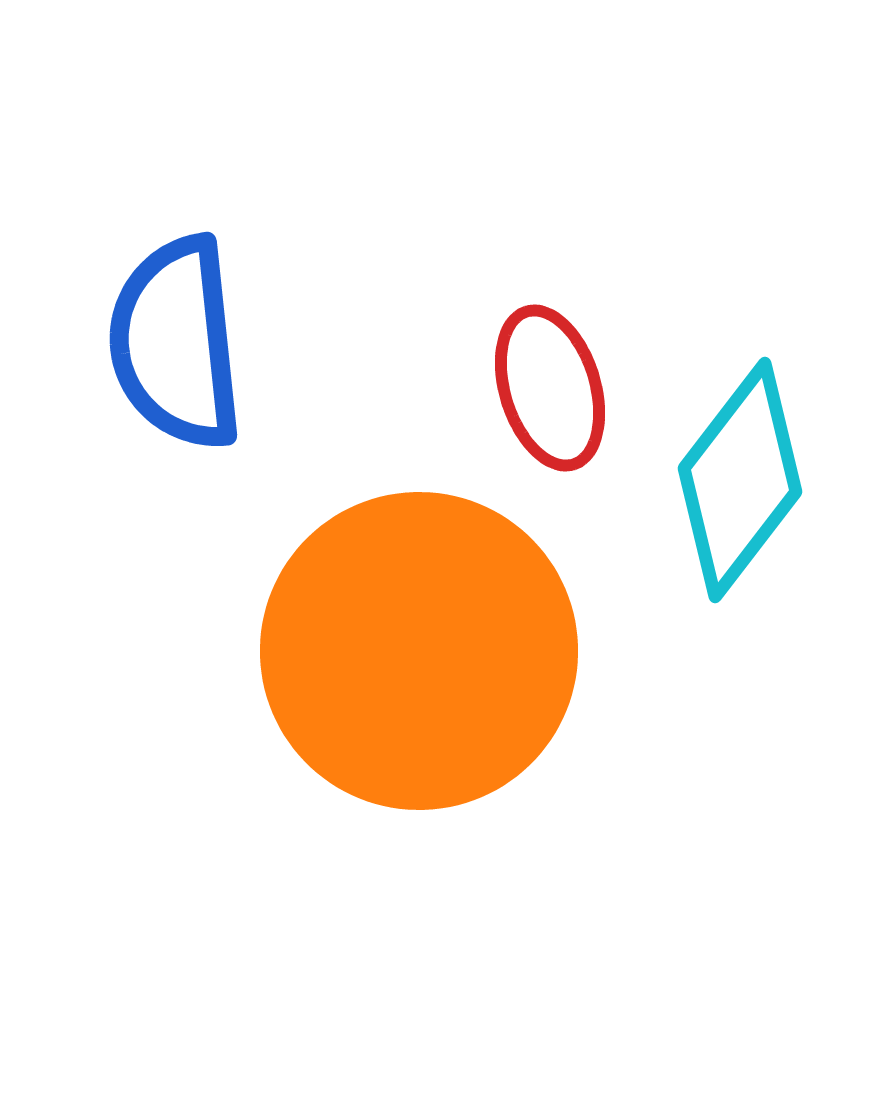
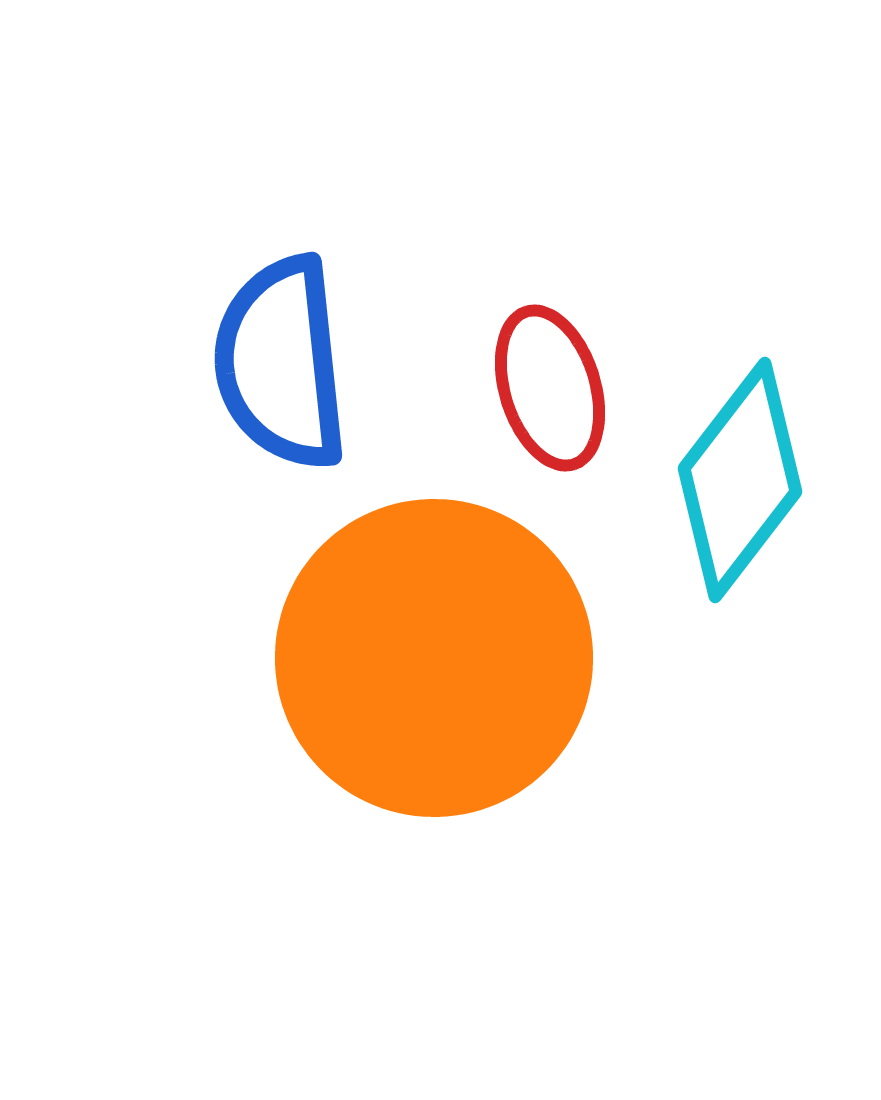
blue semicircle: moved 105 px right, 20 px down
orange circle: moved 15 px right, 7 px down
